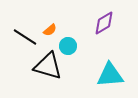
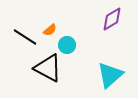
purple diamond: moved 8 px right, 4 px up
cyan circle: moved 1 px left, 1 px up
black triangle: moved 2 px down; rotated 12 degrees clockwise
cyan triangle: rotated 36 degrees counterclockwise
